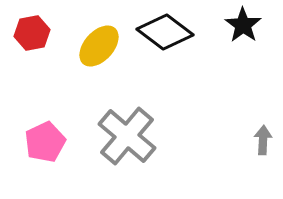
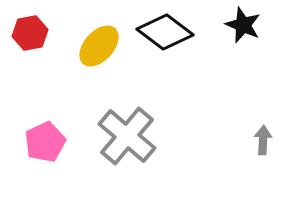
black star: rotated 12 degrees counterclockwise
red hexagon: moved 2 px left
